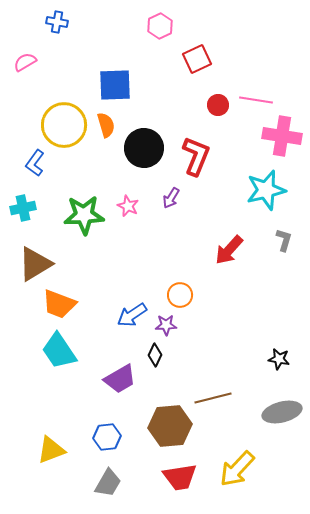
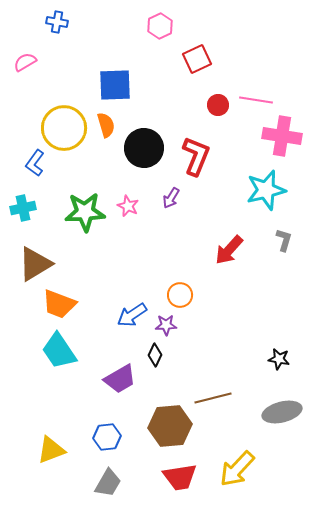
yellow circle: moved 3 px down
green star: moved 1 px right, 3 px up
